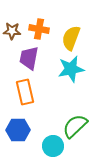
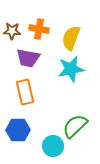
purple trapezoid: moved 1 px left; rotated 90 degrees counterclockwise
